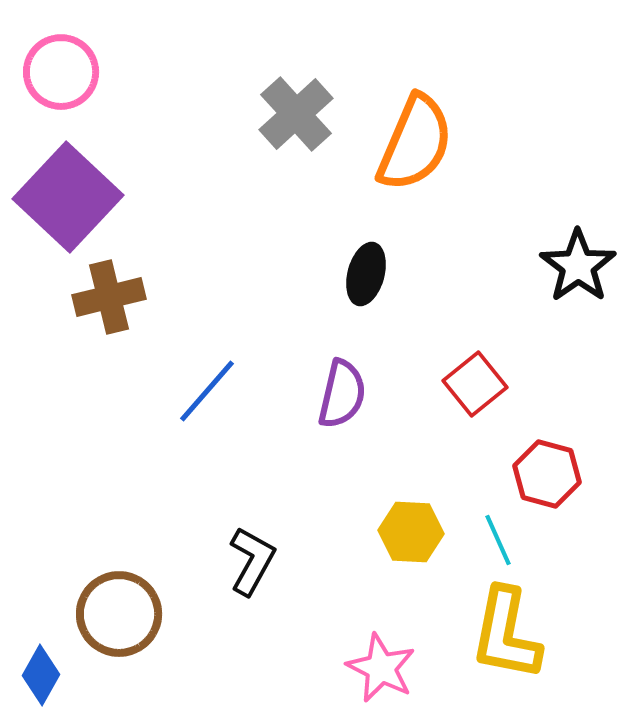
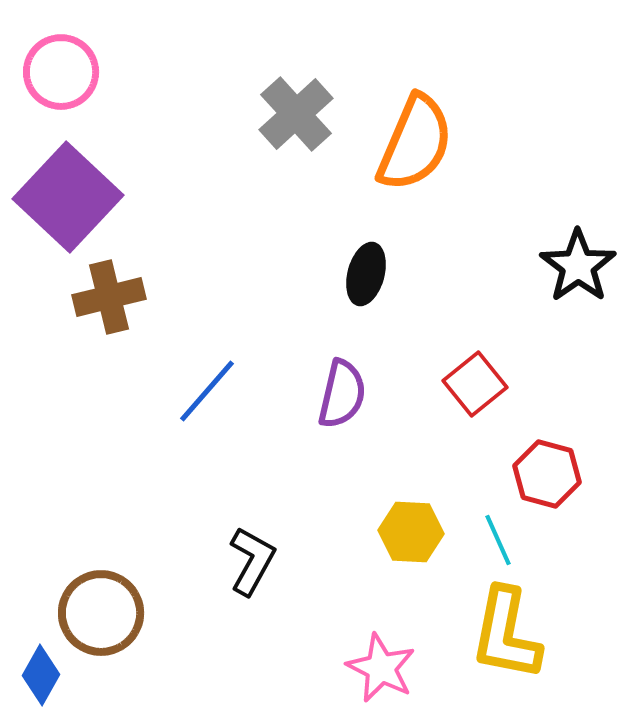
brown circle: moved 18 px left, 1 px up
